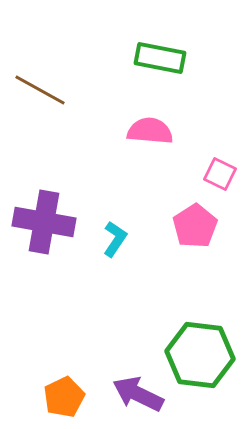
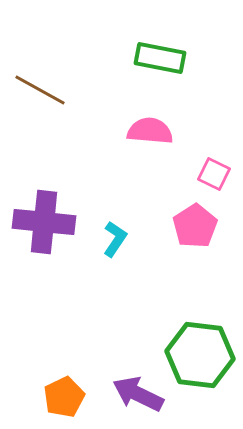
pink square: moved 6 px left
purple cross: rotated 4 degrees counterclockwise
